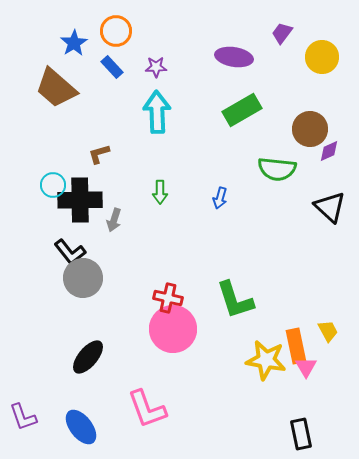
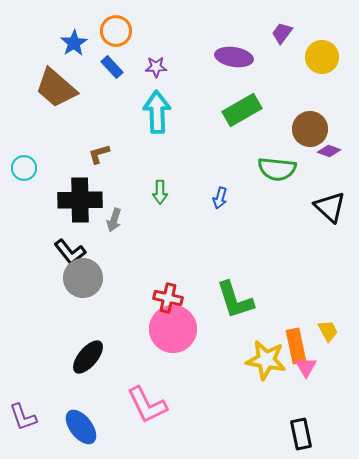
purple diamond: rotated 45 degrees clockwise
cyan circle: moved 29 px left, 17 px up
pink L-shape: moved 4 px up; rotated 6 degrees counterclockwise
